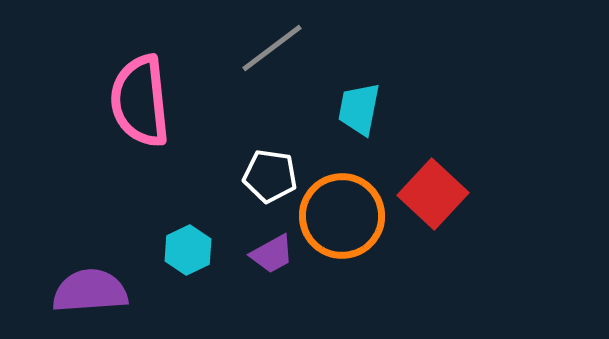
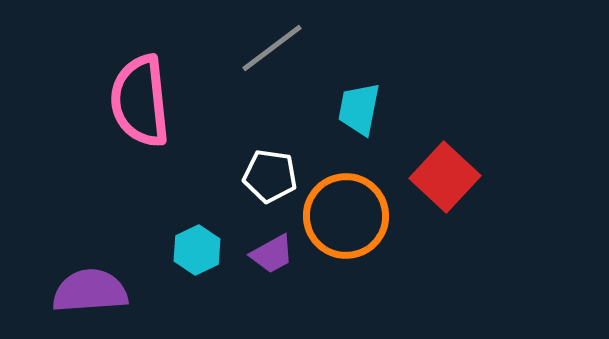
red square: moved 12 px right, 17 px up
orange circle: moved 4 px right
cyan hexagon: moved 9 px right
